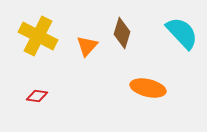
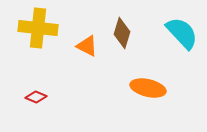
yellow cross: moved 8 px up; rotated 21 degrees counterclockwise
orange triangle: rotated 45 degrees counterclockwise
red diamond: moved 1 px left, 1 px down; rotated 15 degrees clockwise
